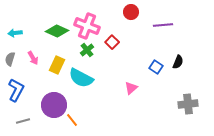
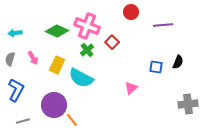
blue square: rotated 24 degrees counterclockwise
